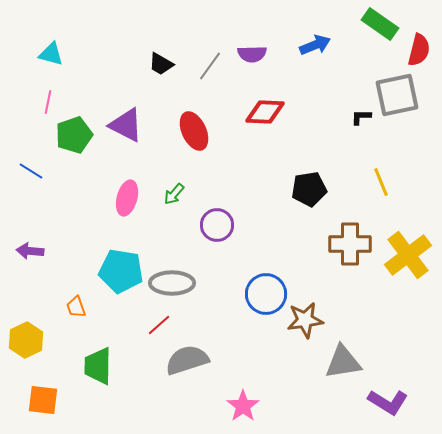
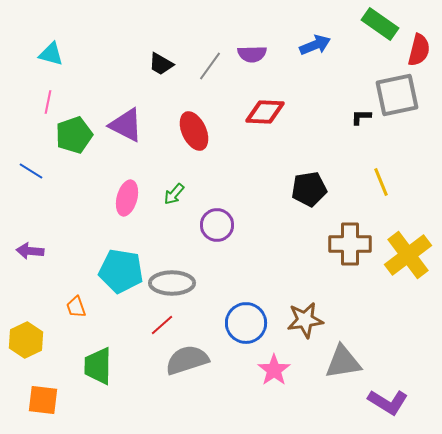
blue circle: moved 20 px left, 29 px down
red line: moved 3 px right
pink star: moved 31 px right, 36 px up
